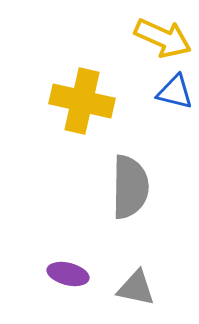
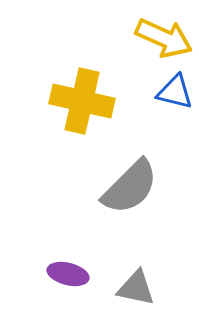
yellow arrow: moved 1 px right
gray semicircle: rotated 44 degrees clockwise
